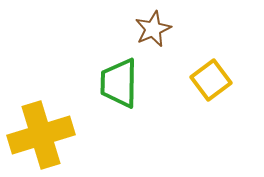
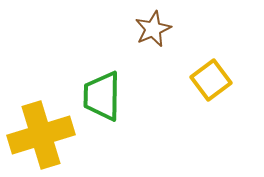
green trapezoid: moved 17 px left, 13 px down
